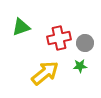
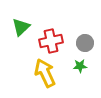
green triangle: rotated 24 degrees counterclockwise
red cross: moved 8 px left, 3 px down
yellow arrow: rotated 76 degrees counterclockwise
